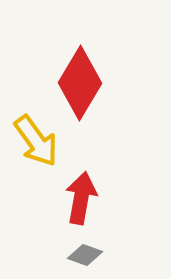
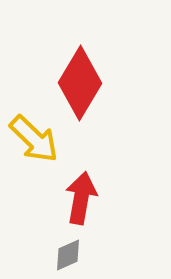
yellow arrow: moved 2 px left, 2 px up; rotated 10 degrees counterclockwise
gray diamond: moved 17 px left; rotated 44 degrees counterclockwise
